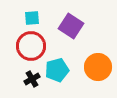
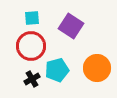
orange circle: moved 1 px left, 1 px down
